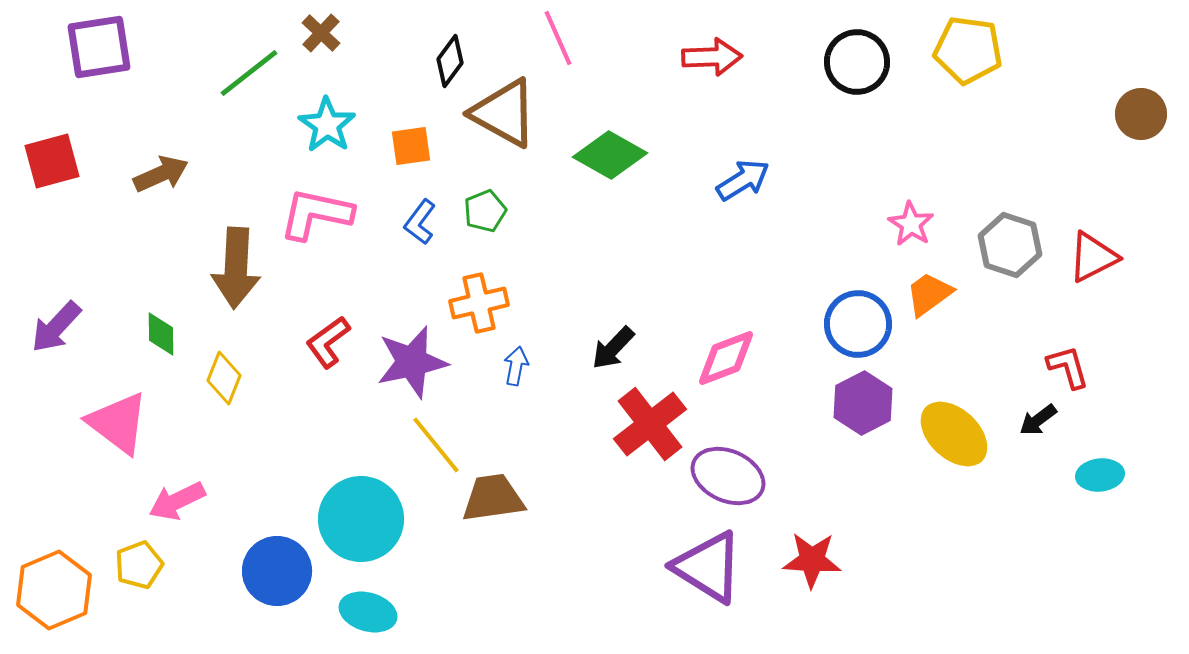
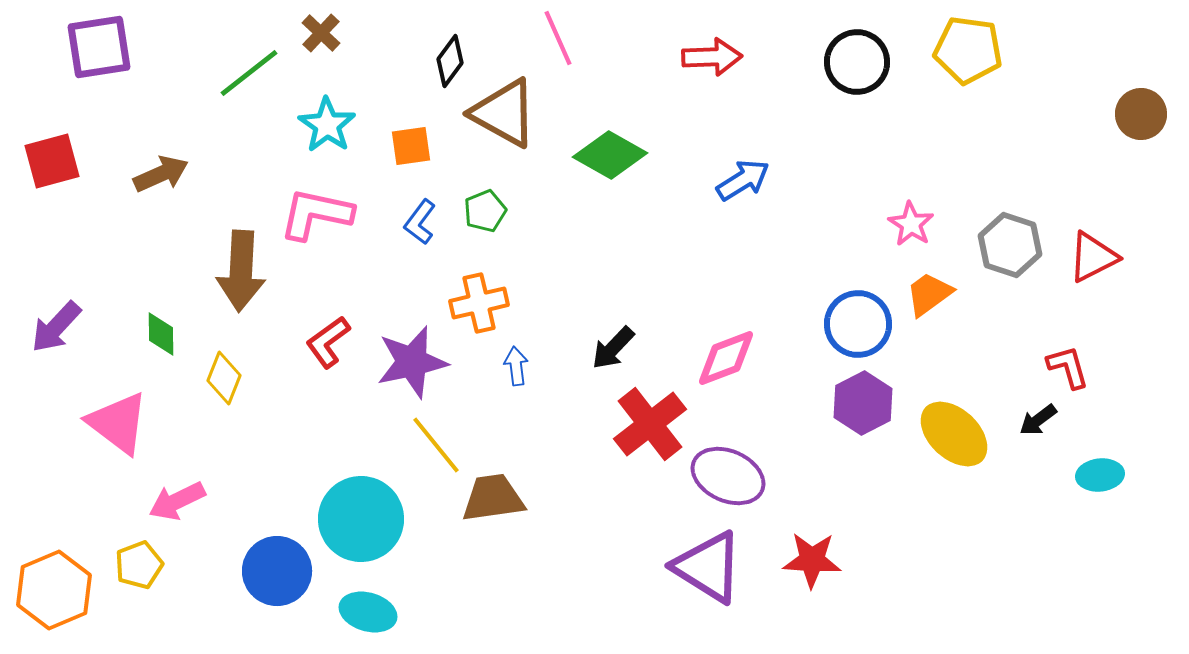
brown arrow at (236, 268): moved 5 px right, 3 px down
blue arrow at (516, 366): rotated 18 degrees counterclockwise
